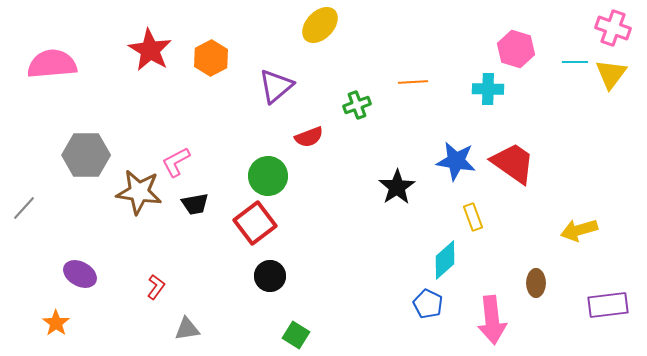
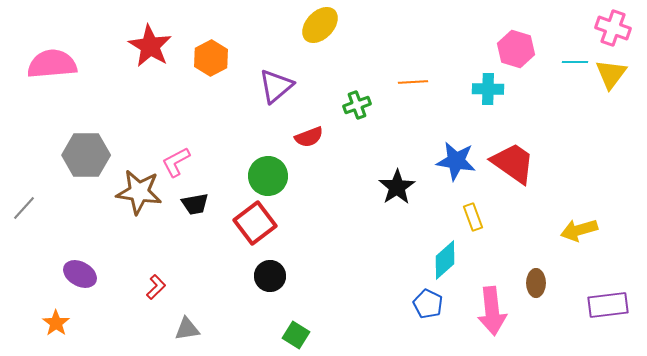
red star: moved 4 px up
red L-shape: rotated 10 degrees clockwise
pink arrow: moved 9 px up
